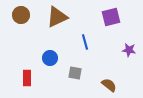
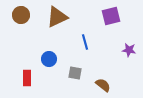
purple square: moved 1 px up
blue circle: moved 1 px left, 1 px down
brown semicircle: moved 6 px left
